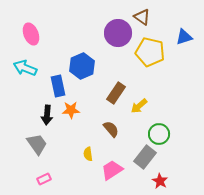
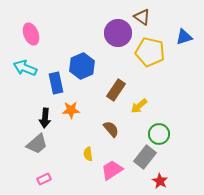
blue rectangle: moved 2 px left, 3 px up
brown rectangle: moved 3 px up
black arrow: moved 2 px left, 3 px down
gray trapezoid: rotated 85 degrees clockwise
